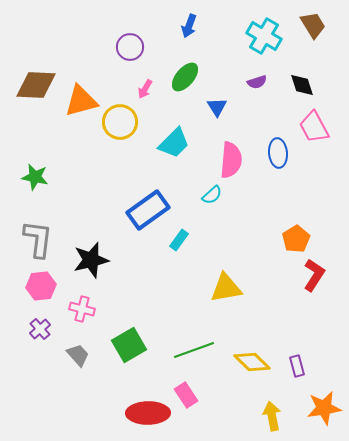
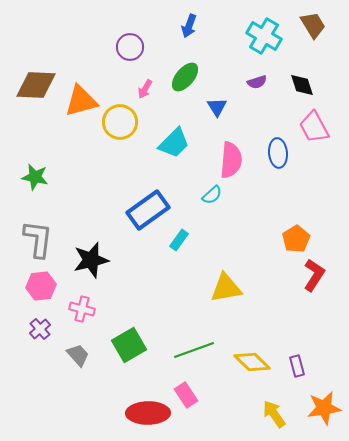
yellow arrow: moved 2 px right, 2 px up; rotated 24 degrees counterclockwise
